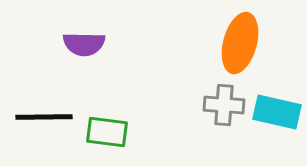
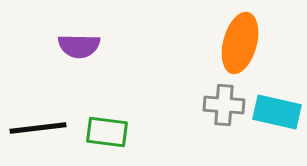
purple semicircle: moved 5 px left, 2 px down
black line: moved 6 px left, 11 px down; rotated 6 degrees counterclockwise
